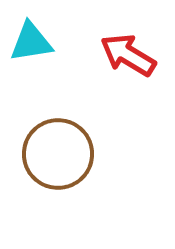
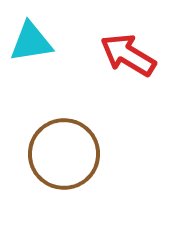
brown circle: moved 6 px right
